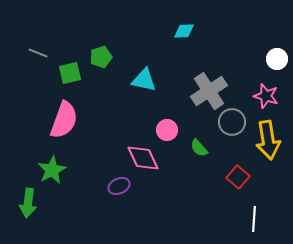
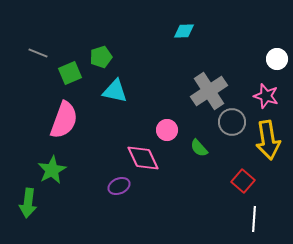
green square: rotated 10 degrees counterclockwise
cyan triangle: moved 29 px left, 11 px down
red square: moved 5 px right, 4 px down
